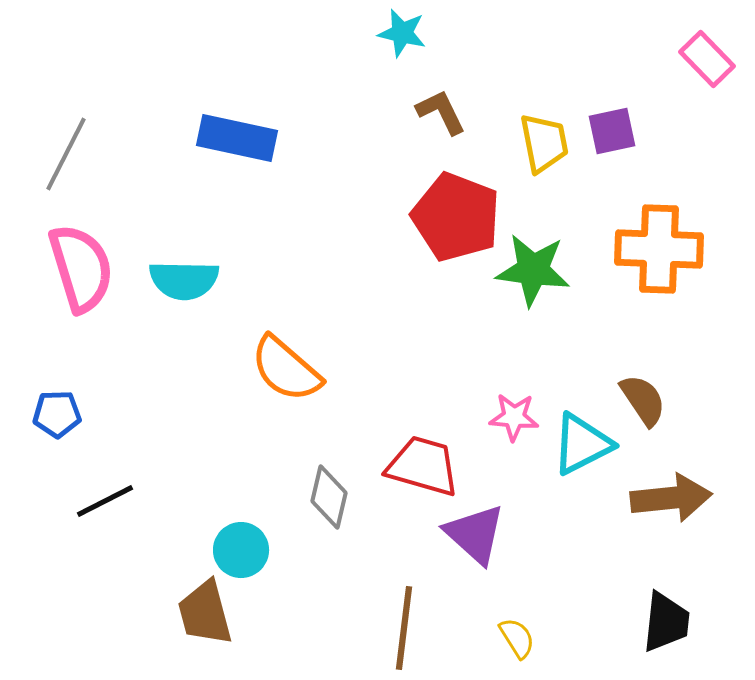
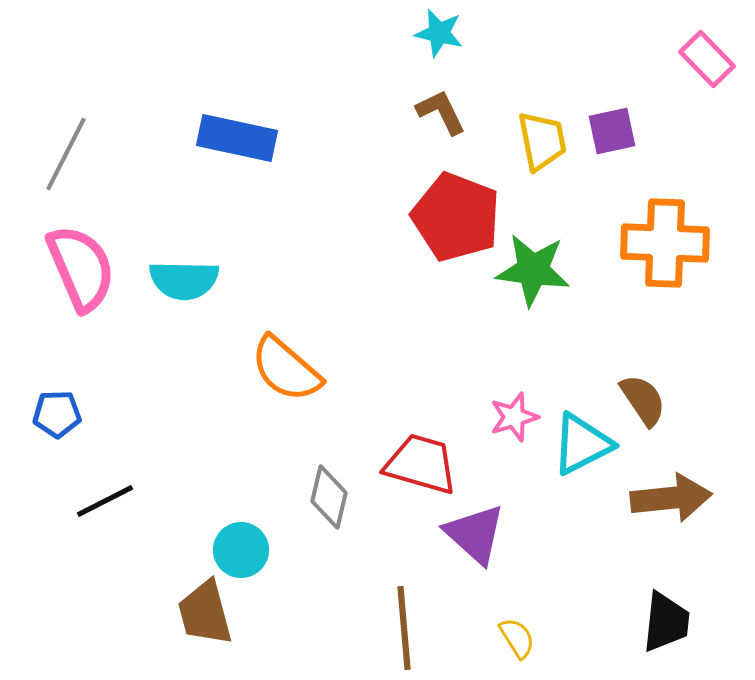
cyan star: moved 37 px right
yellow trapezoid: moved 2 px left, 2 px up
orange cross: moved 6 px right, 6 px up
pink semicircle: rotated 6 degrees counterclockwise
pink star: rotated 21 degrees counterclockwise
red trapezoid: moved 2 px left, 2 px up
brown line: rotated 12 degrees counterclockwise
